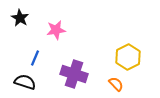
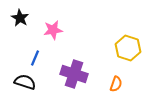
pink star: moved 3 px left
yellow hexagon: moved 9 px up; rotated 15 degrees counterclockwise
orange semicircle: rotated 63 degrees clockwise
